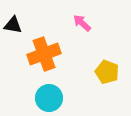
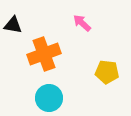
yellow pentagon: rotated 15 degrees counterclockwise
